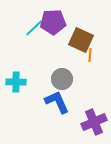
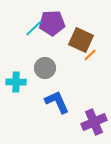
purple pentagon: moved 1 px left, 1 px down
orange line: rotated 40 degrees clockwise
gray circle: moved 17 px left, 11 px up
